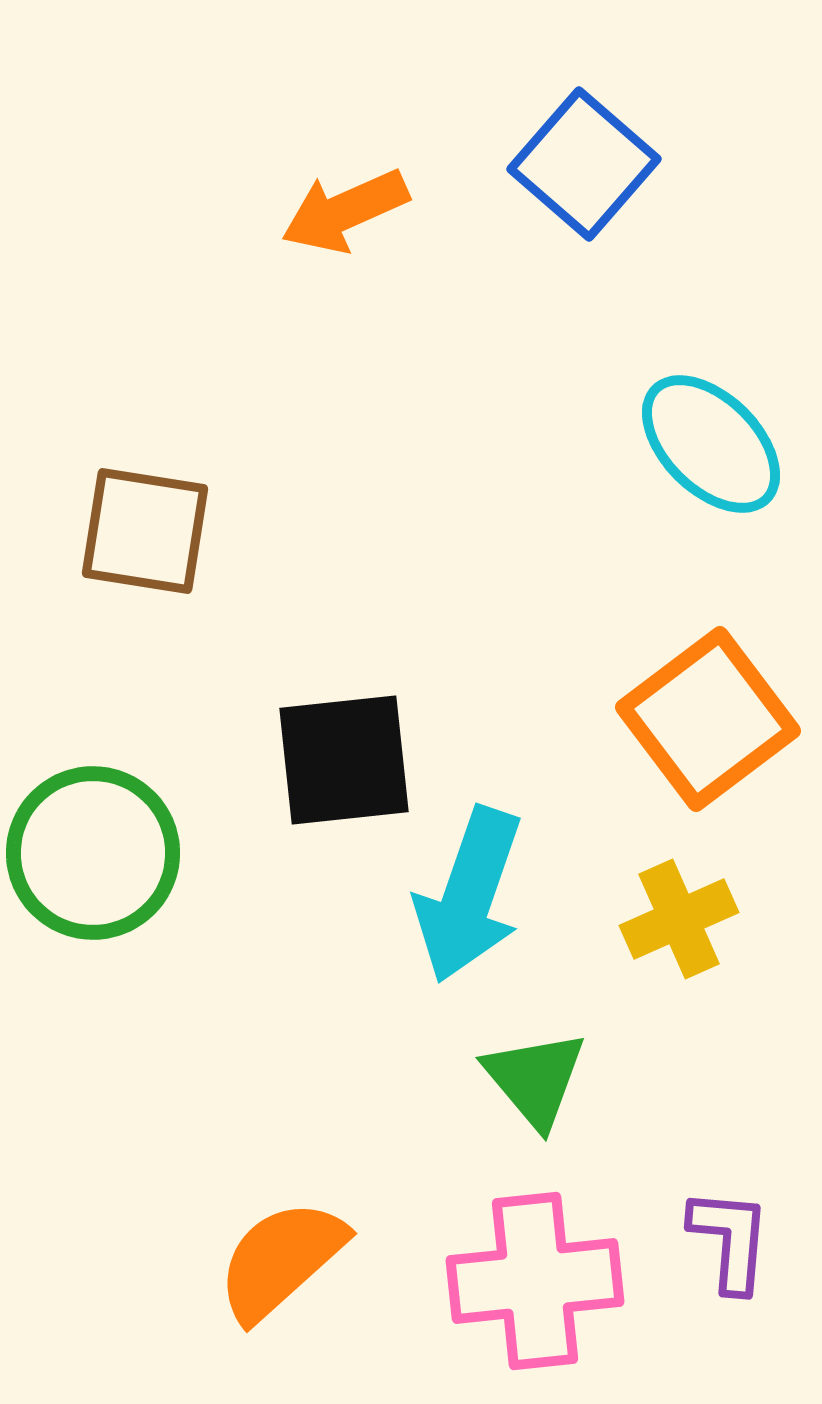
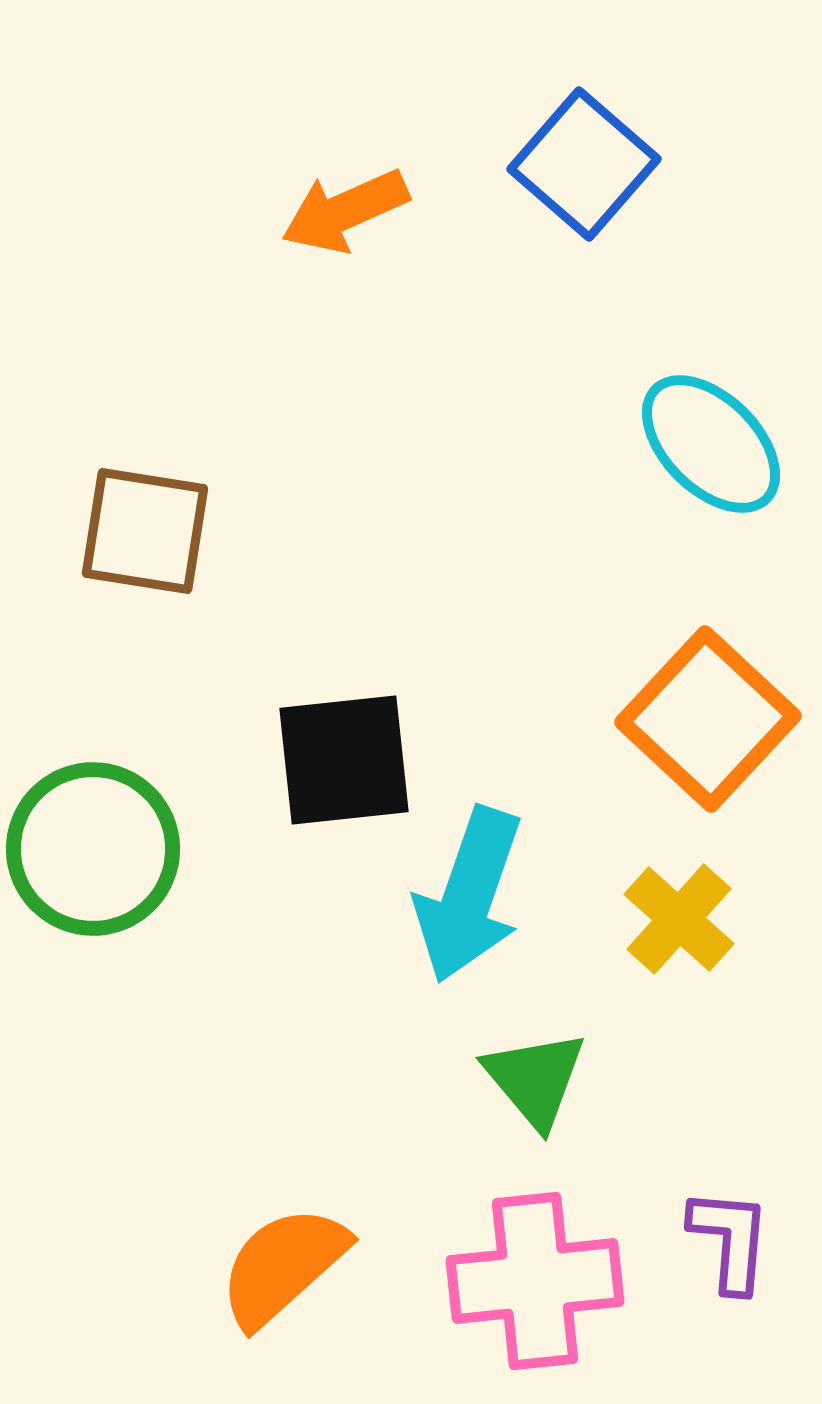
orange square: rotated 10 degrees counterclockwise
green circle: moved 4 px up
yellow cross: rotated 24 degrees counterclockwise
orange semicircle: moved 2 px right, 6 px down
